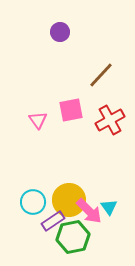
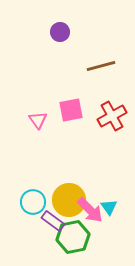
brown line: moved 9 px up; rotated 32 degrees clockwise
red cross: moved 2 px right, 4 px up
pink arrow: moved 1 px right, 1 px up
purple rectangle: rotated 70 degrees clockwise
